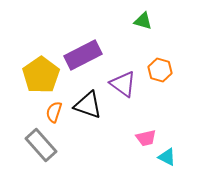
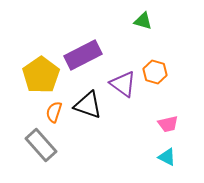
orange hexagon: moved 5 px left, 2 px down
pink trapezoid: moved 22 px right, 14 px up
